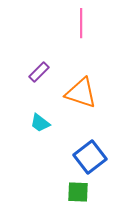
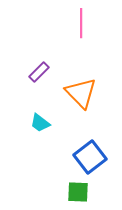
orange triangle: rotated 28 degrees clockwise
